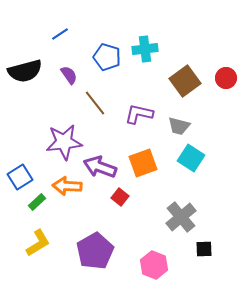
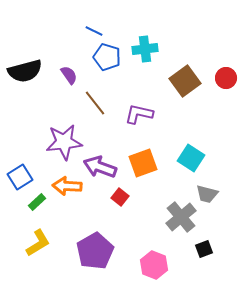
blue line: moved 34 px right, 3 px up; rotated 60 degrees clockwise
gray trapezoid: moved 28 px right, 68 px down
black square: rotated 18 degrees counterclockwise
